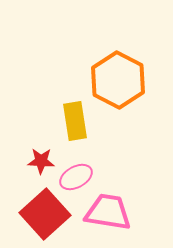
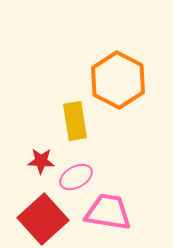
red square: moved 2 px left, 5 px down
